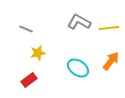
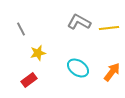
gray line: moved 5 px left; rotated 40 degrees clockwise
orange arrow: moved 1 px right, 11 px down
